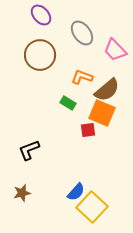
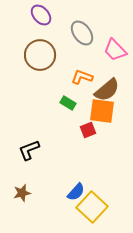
orange square: moved 2 px up; rotated 16 degrees counterclockwise
red square: rotated 14 degrees counterclockwise
